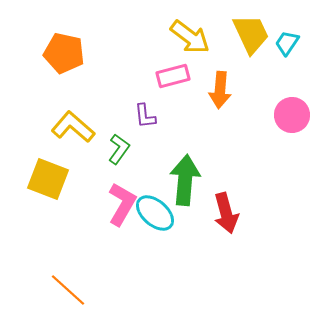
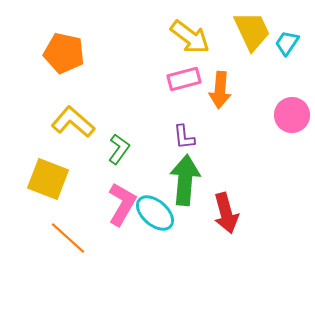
yellow trapezoid: moved 1 px right, 3 px up
pink rectangle: moved 11 px right, 3 px down
purple L-shape: moved 39 px right, 21 px down
yellow L-shape: moved 5 px up
orange line: moved 52 px up
